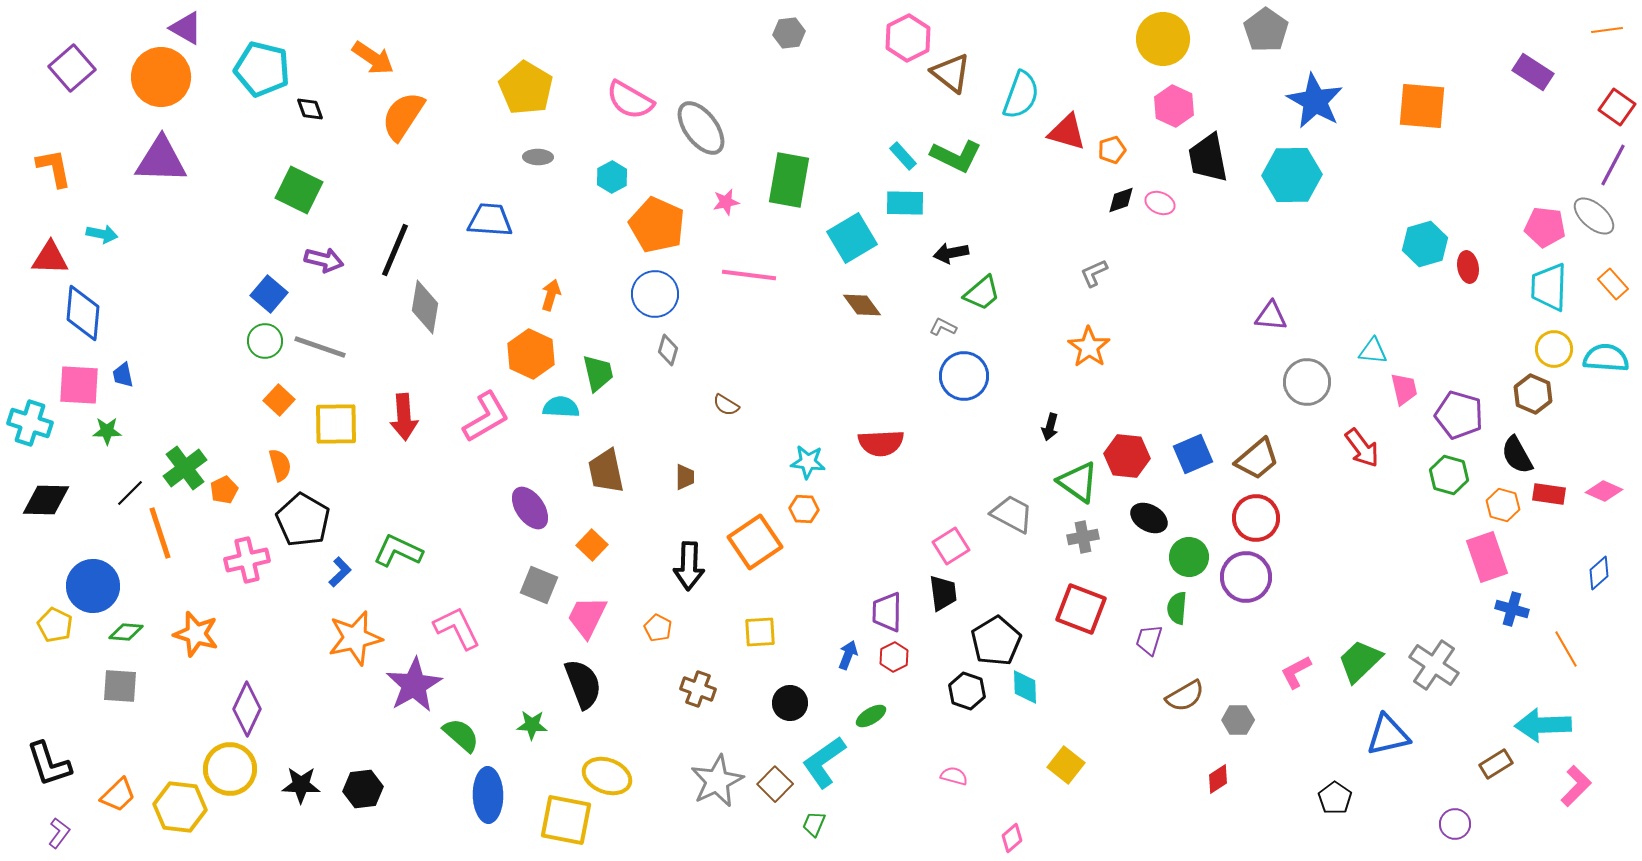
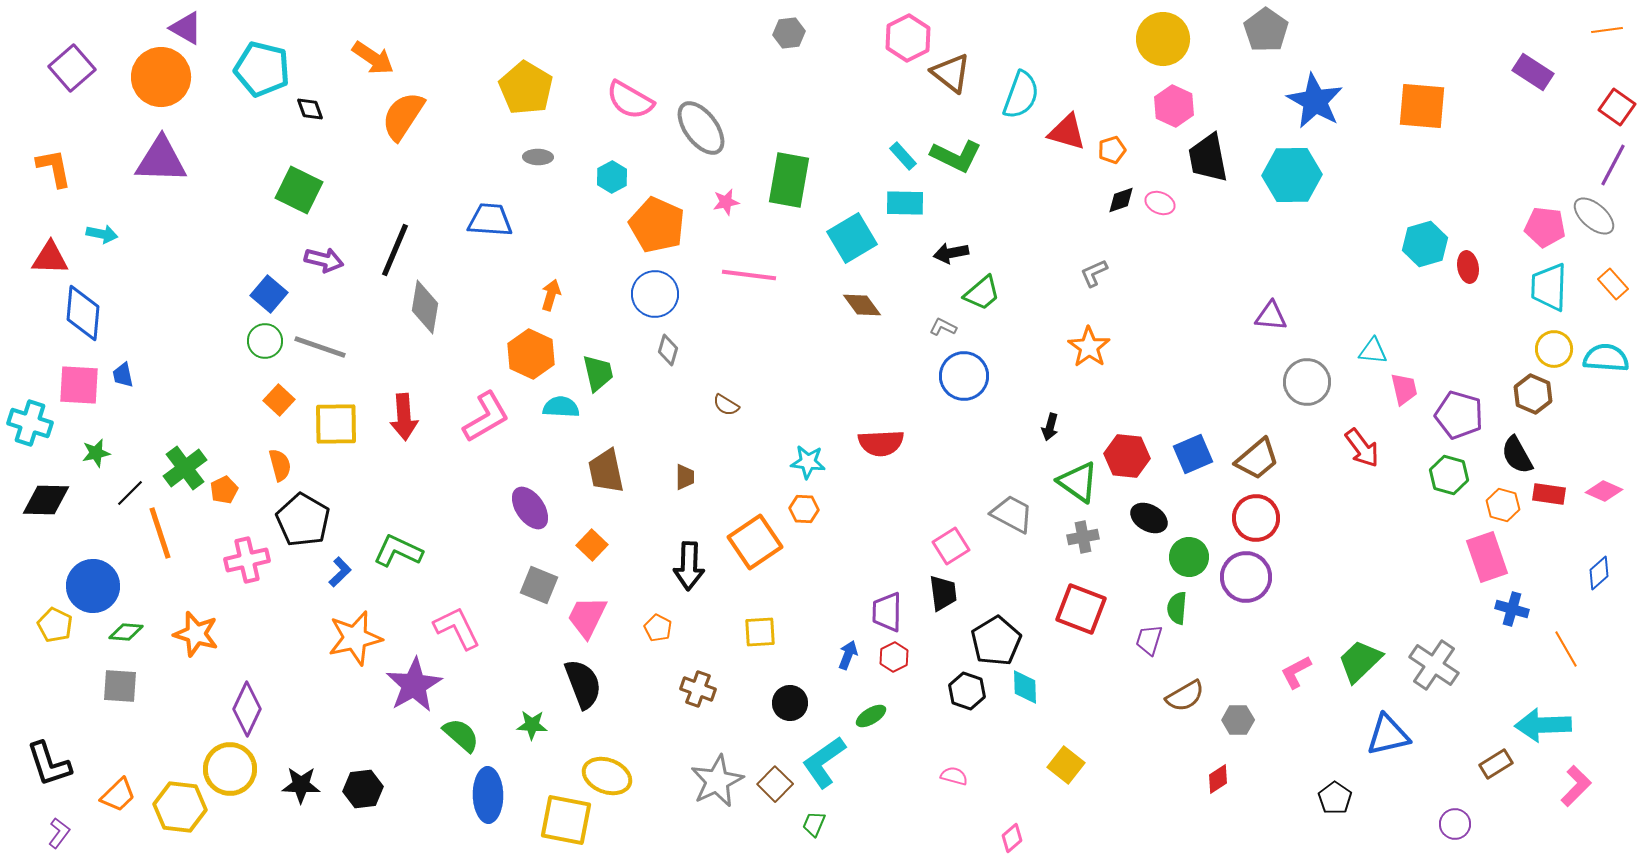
green star at (107, 431): moved 11 px left, 22 px down; rotated 12 degrees counterclockwise
